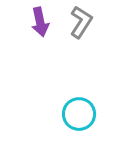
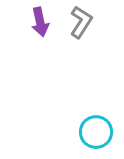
cyan circle: moved 17 px right, 18 px down
